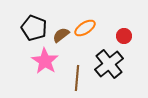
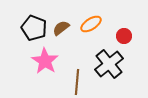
orange ellipse: moved 6 px right, 4 px up
brown semicircle: moved 7 px up
brown line: moved 4 px down
